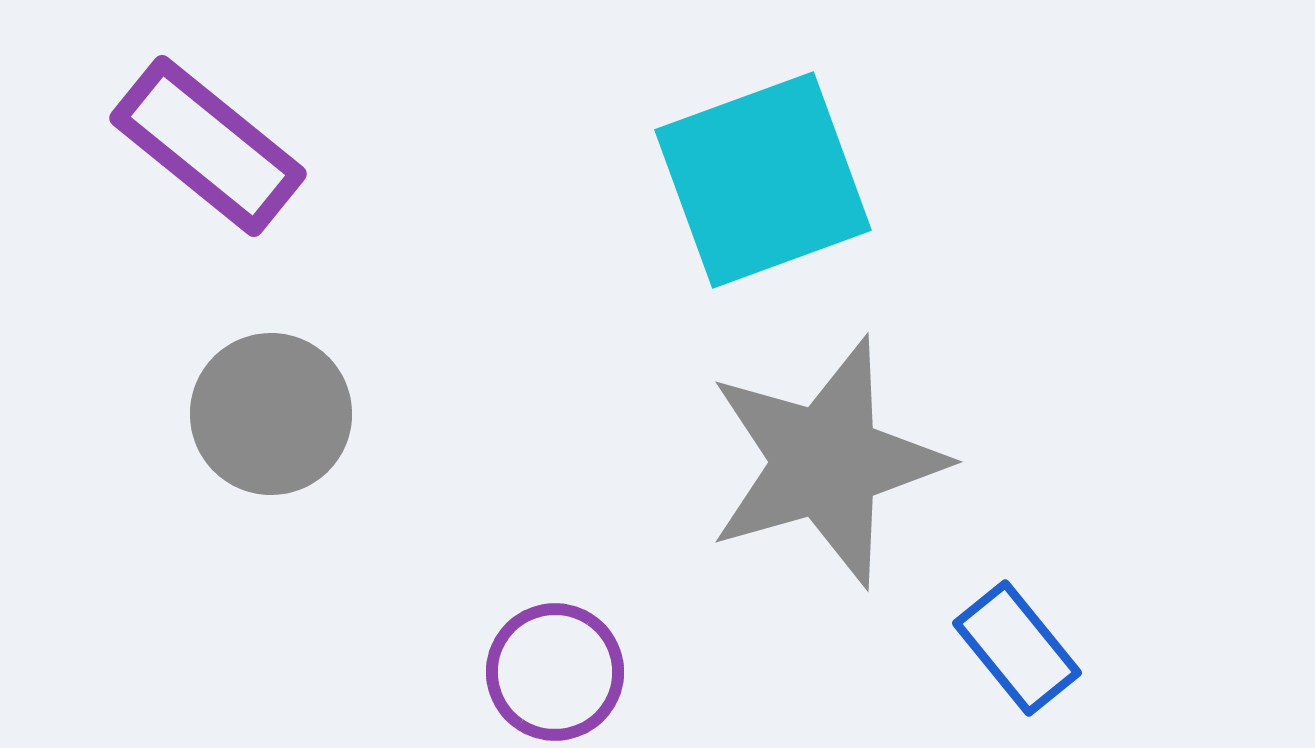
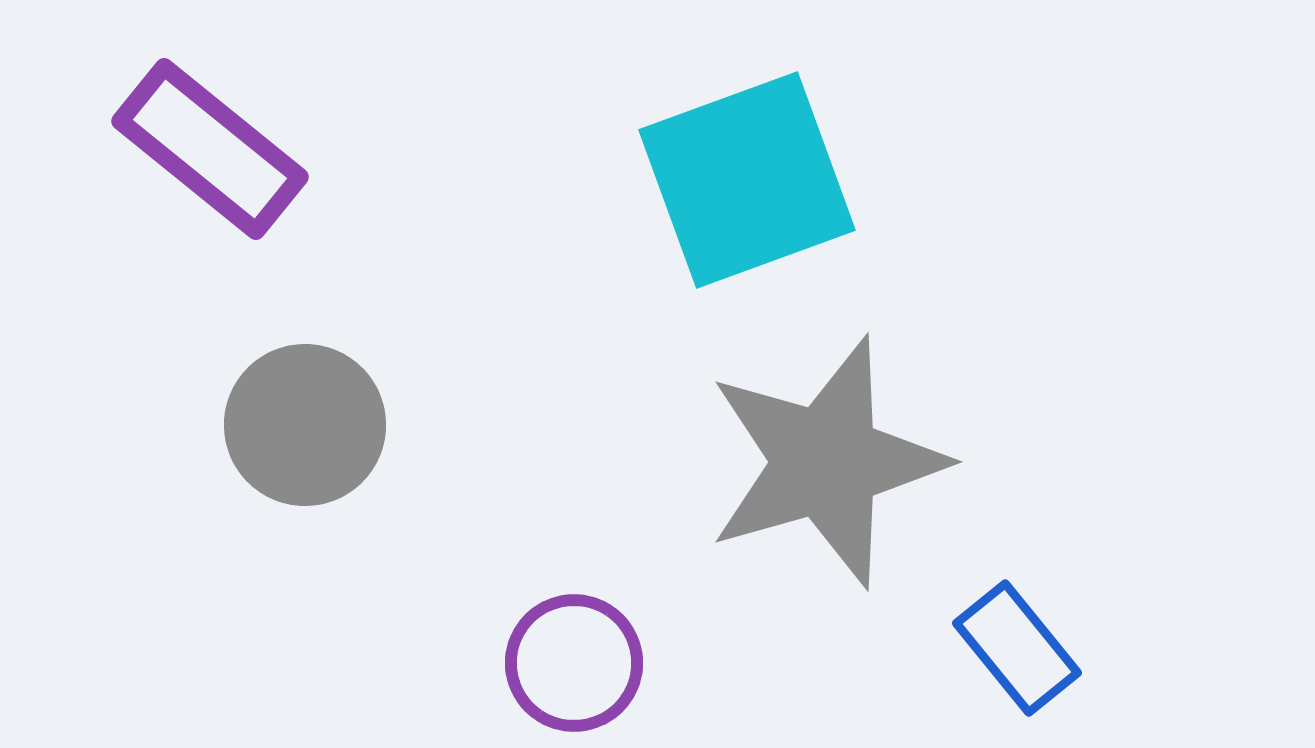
purple rectangle: moved 2 px right, 3 px down
cyan square: moved 16 px left
gray circle: moved 34 px right, 11 px down
purple circle: moved 19 px right, 9 px up
